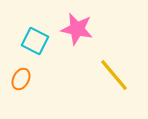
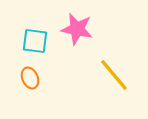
cyan square: rotated 20 degrees counterclockwise
orange ellipse: moved 9 px right, 1 px up; rotated 50 degrees counterclockwise
